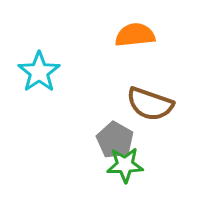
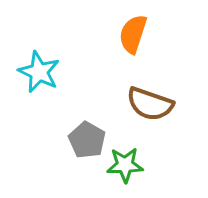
orange semicircle: moved 2 px left, 1 px up; rotated 66 degrees counterclockwise
cyan star: rotated 12 degrees counterclockwise
gray pentagon: moved 28 px left
